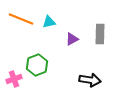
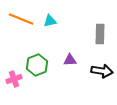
cyan triangle: moved 1 px right, 1 px up
purple triangle: moved 2 px left, 21 px down; rotated 24 degrees clockwise
black arrow: moved 12 px right, 9 px up
